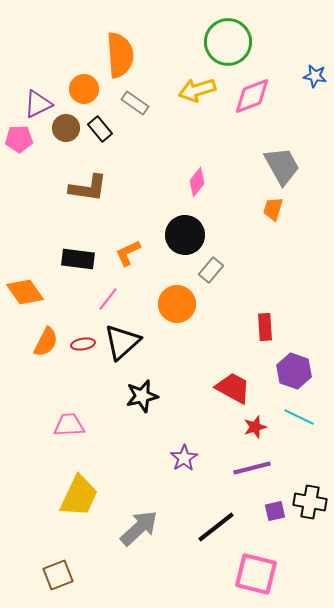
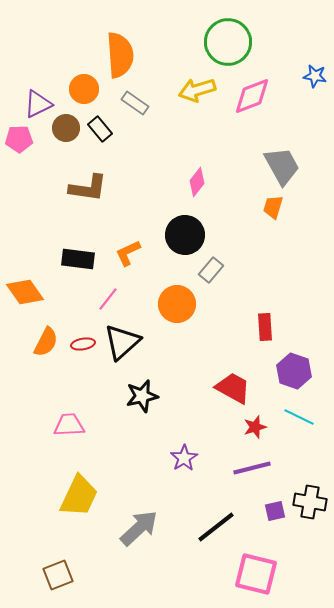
orange trapezoid at (273, 209): moved 2 px up
